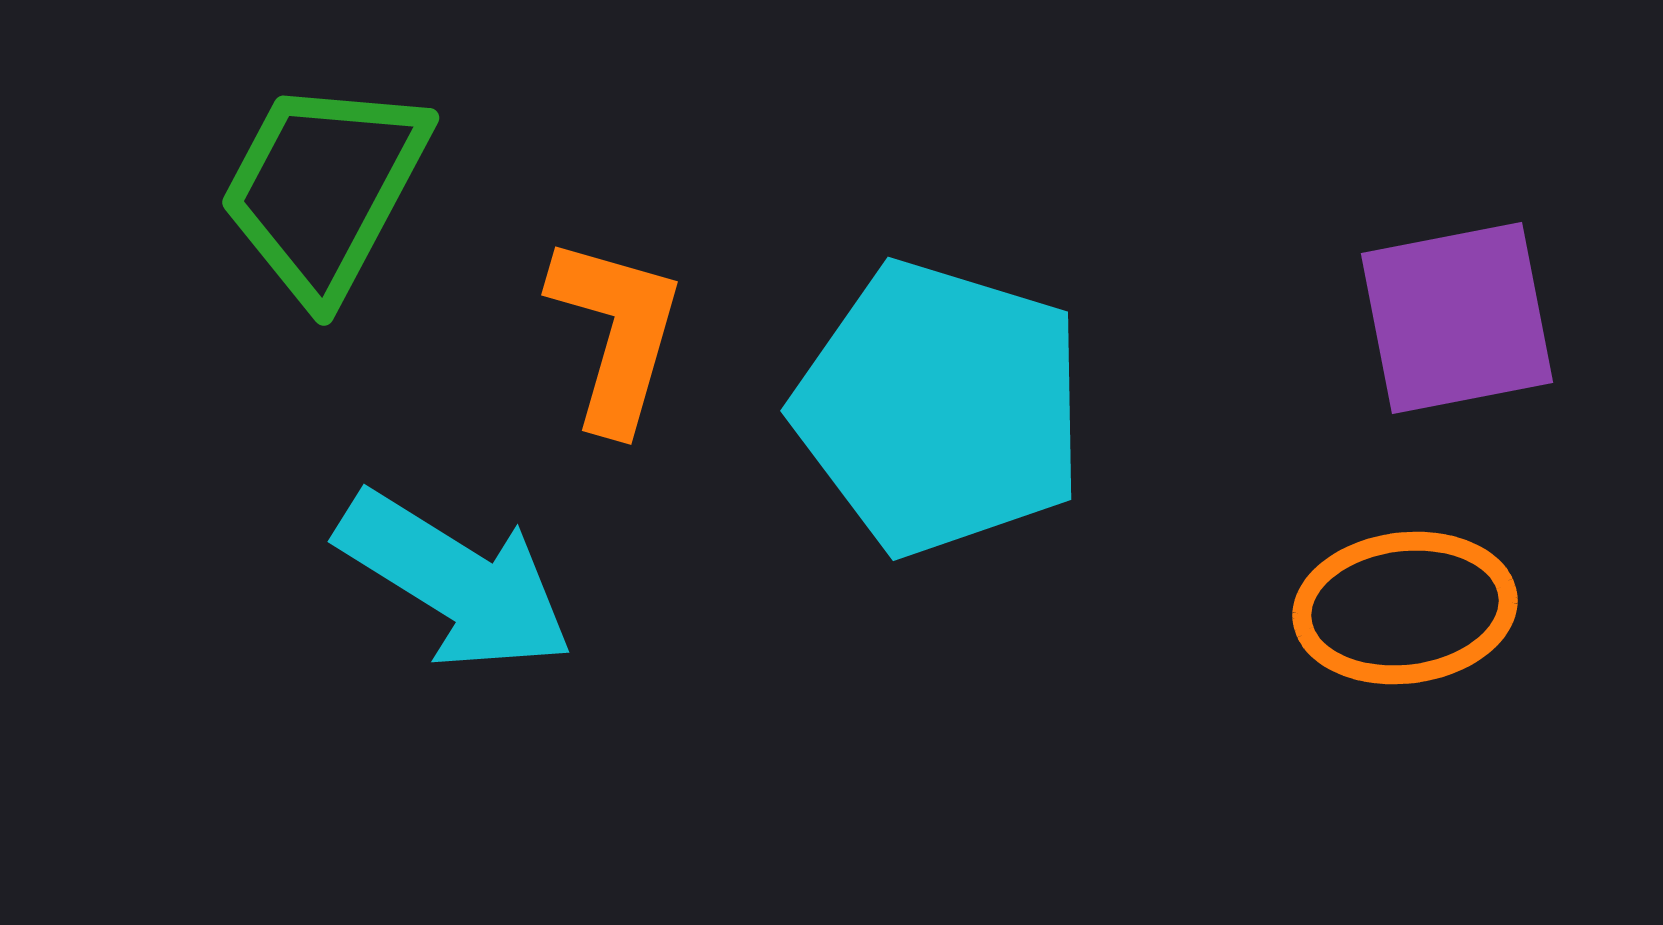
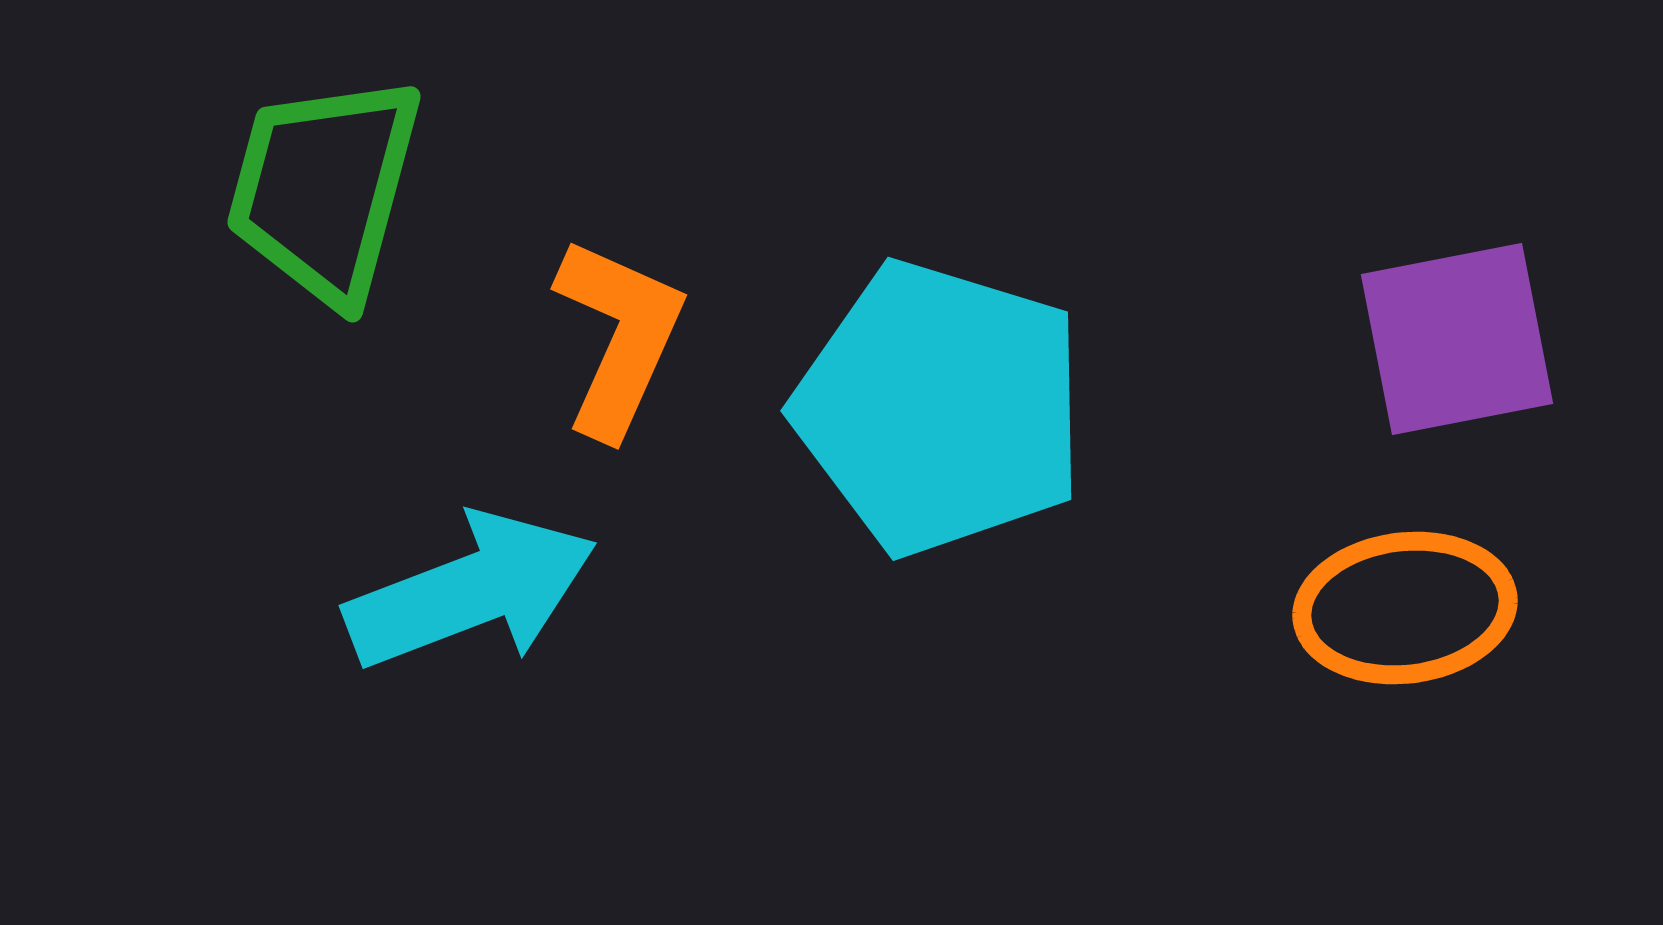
green trapezoid: rotated 13 degrees counterclockwise
purple square: moved 21 px down
orange L-shape: moved 3 px right, 4 px down; rotated 8 degrees clockwise
cyan arrow: moved 16 px right, 10 px down; rotated 53 degrees counterclockwise
